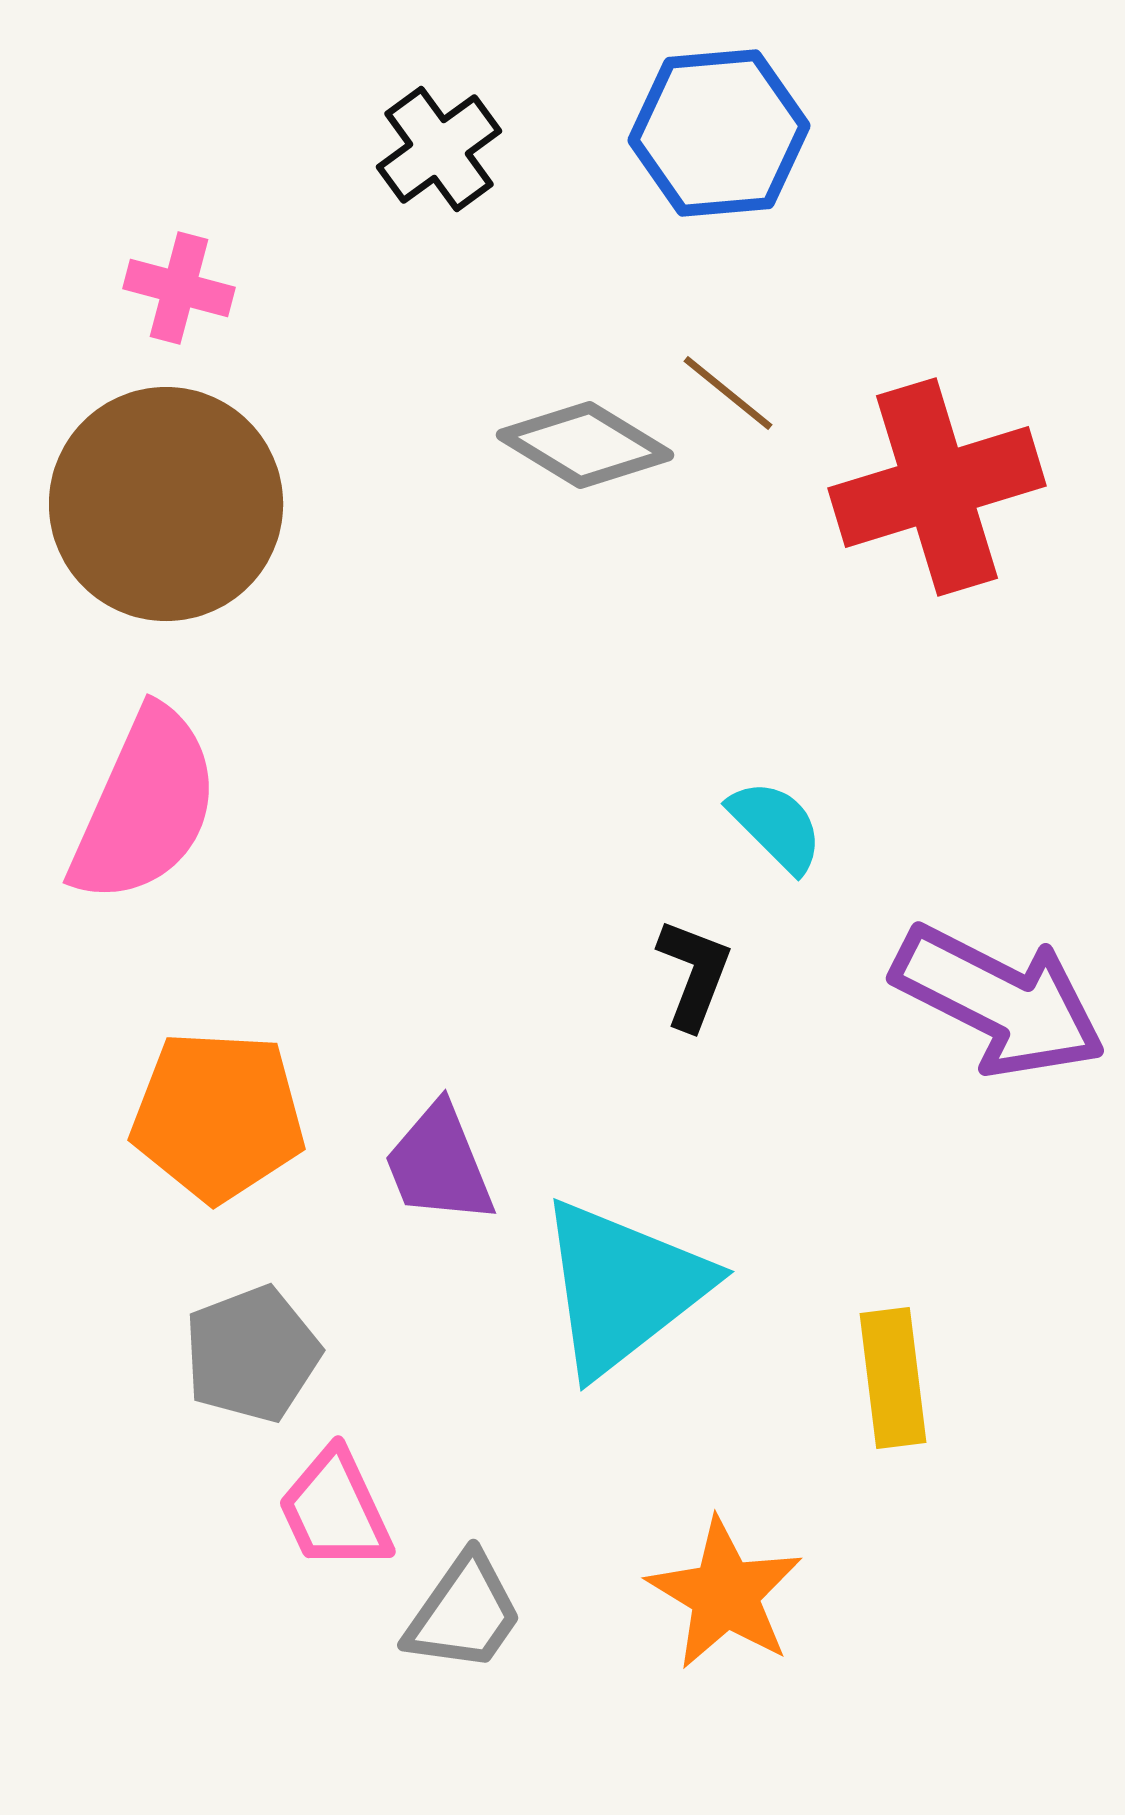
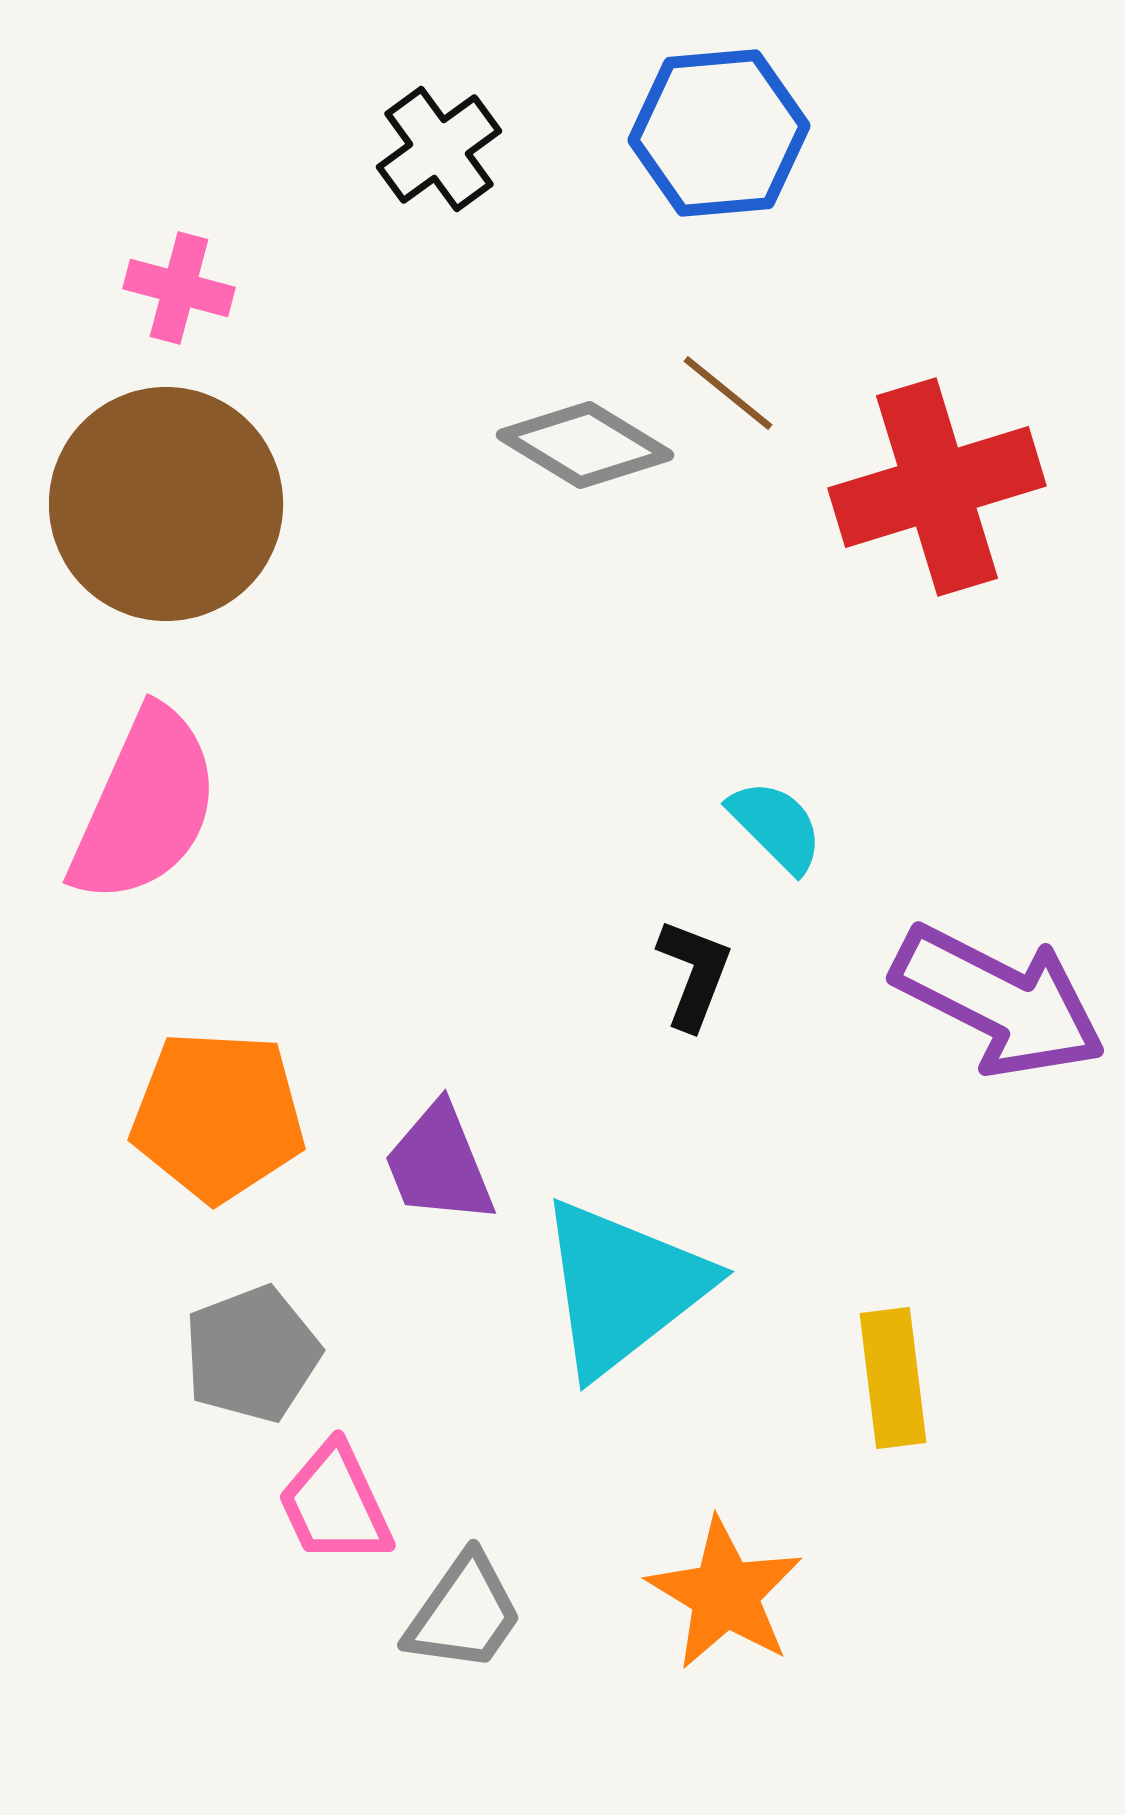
pink trapezoid: moved 6 px up
